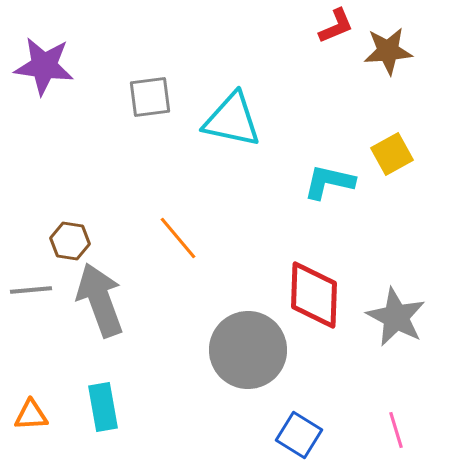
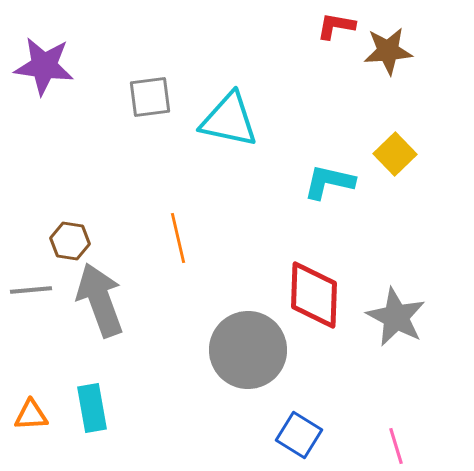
red L-shape: rotated 147 degrees counterclockwise
cyan triangle: moved 3 px left
yellow square: moved 3 px right; rotated 15 degrees counterclockwise
orange line: rotated 27 degrees clockwise
cyan rectangle: moved 11 px left, 1 px down
pink line: moved 16 px down
